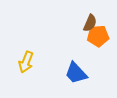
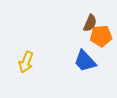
orange pentagon: moved 3 px right
blue trapezoid: moved 9 px right, 12 px up
